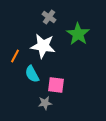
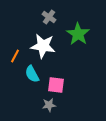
gray star: moved 4 px right, 2 px down
